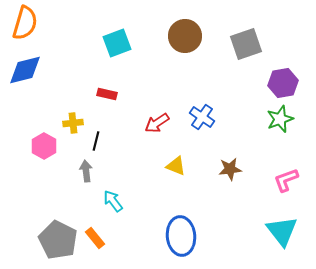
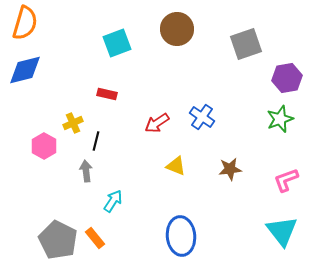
brown circle: moved 8 px left, 7 px up
purple hexagon: moved 4 px right, 5 px up
yellow cross: rotated 18 degrees counterclockwise
cyan arrow: rotated 70 degrees clockwise
